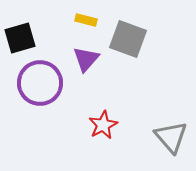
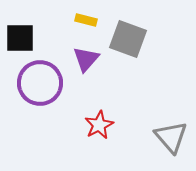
black square: rotated 16 degrees clockwise
red star: moved 4 px left
